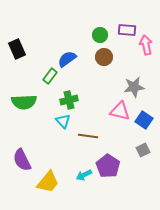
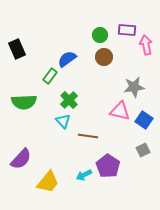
green cross: rotated 30 degrees counterclockwise
purple semicircle: moved 1 px left, 1 px up; rotated 110 degrees counterclockwise
